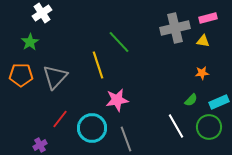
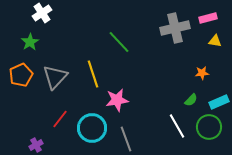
yellow triangle: moved 12 px right
yellow line: moved 5 px left, 9 px down
orange pentagon: rotated 25 degrees counterclockwise
white line: moved 1 px right
purple cross: moved 4 px left
